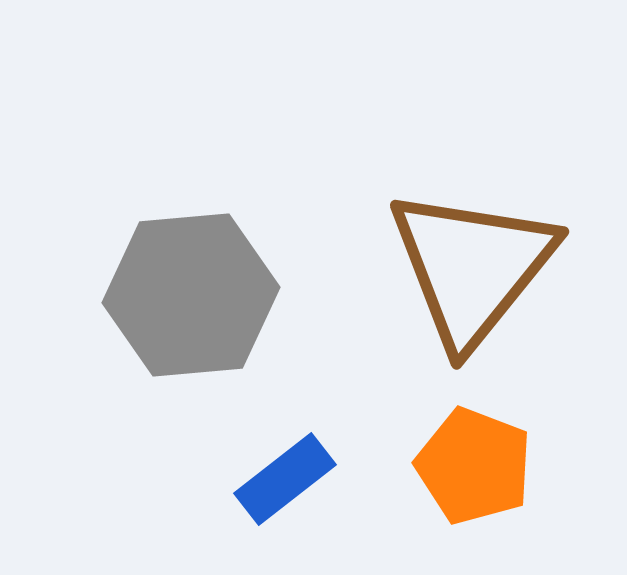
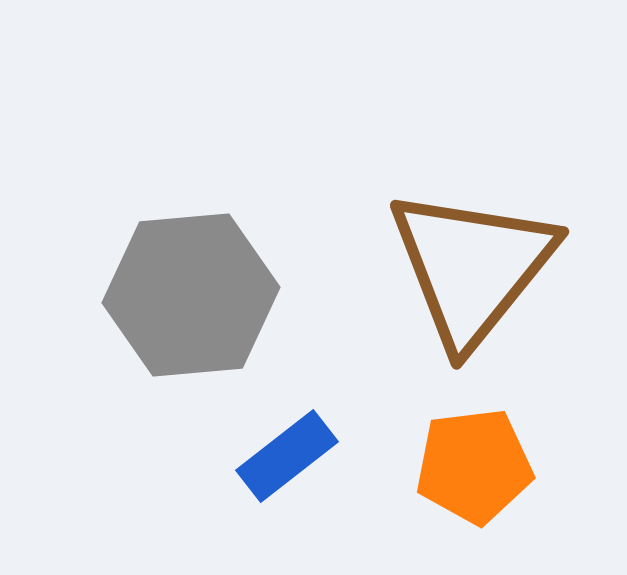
orange pentagon: rotated 28 degrees counterclockwise
blue rectangle: moved 2 px right, 23 px up
